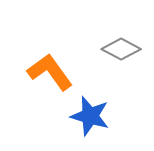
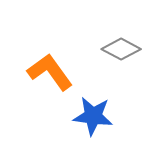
blue star: moved 3 px right; rotated 9 degrees counterclockwise
